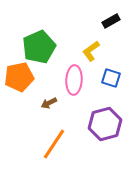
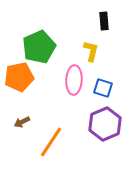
black rectangle: moved 7 px left; rotated 66 degrees counterclockwise
yellow L-shape: rotated 140 degrees clockwise
blue square: moved 8 px left, 10 px down
brown arrow: moved 27 px left, 19 px down
purple hexagon: rotated 8 degrees counterclockwise
orange line: moved 3 px left, 2 px up
